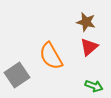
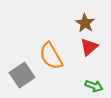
brown star: moved 1 px left, 1 px down; rotated 18 degrees clockwise
gray square: moved 5 px right
